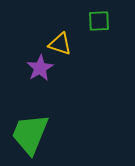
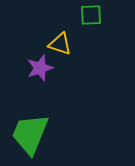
green square: moved 8 px left, 6 px up
purple star: rotated 12 degrees clockwise
